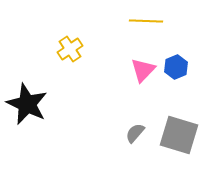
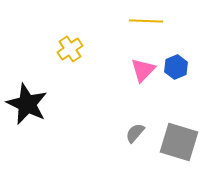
gray square: moved 7 px down
